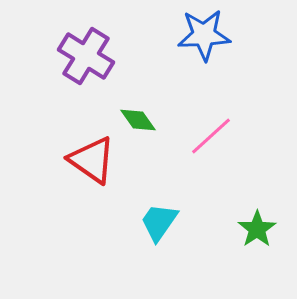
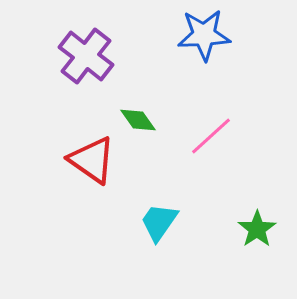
purple cross: rotated 6 degrees clockwise
